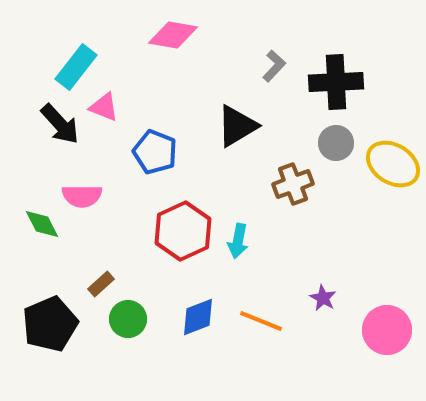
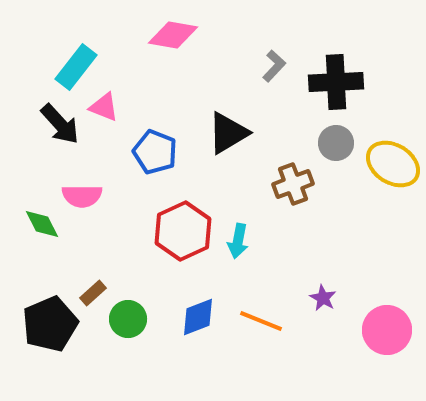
black triangle: moved 9 px left, 7 px down
brown rectangle: moved 8 px left, 9 px down
